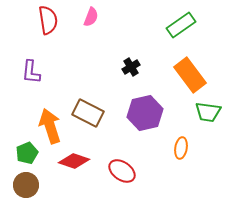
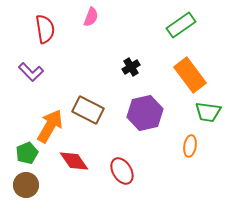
red semicircle: moved 3 px left, 9 px down
purple L-shape: rotated 50 degrees counterclockwise
brown rectangle: moved 3 px up
orange arrow: rotated 48 degrees clockwise
orange ellipse: moved 9 px right, 2 px up
red diamond: rotated 36 degrees clockwise
red ellipse: rotated 24 degrees clockwise
